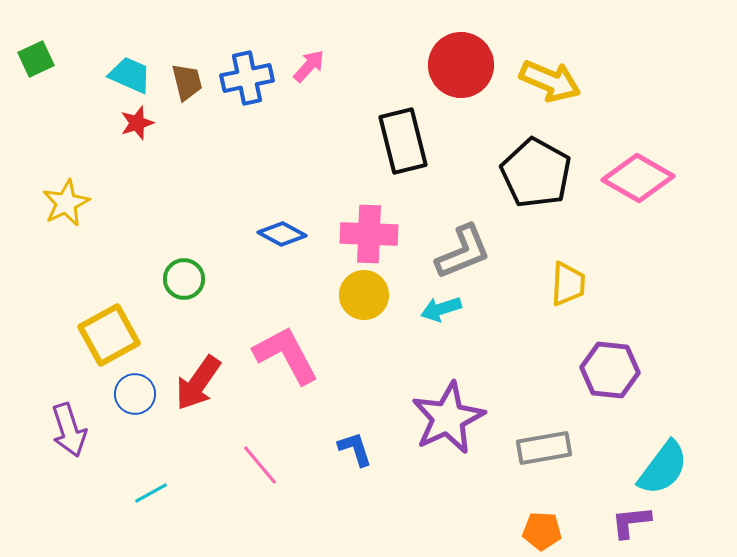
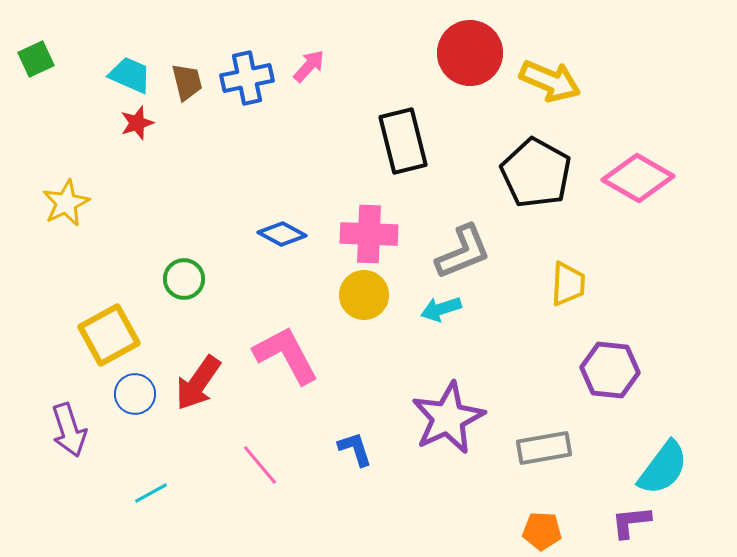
red circle: moved 9 px right, 12 px up
